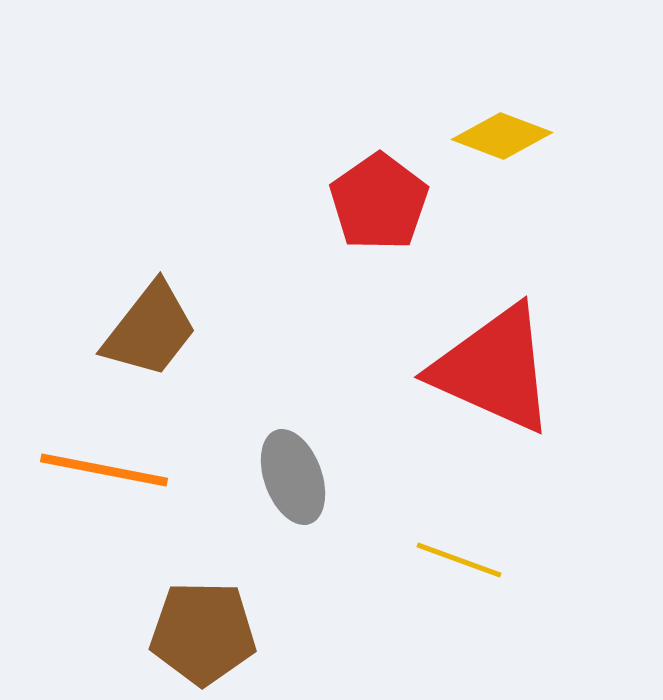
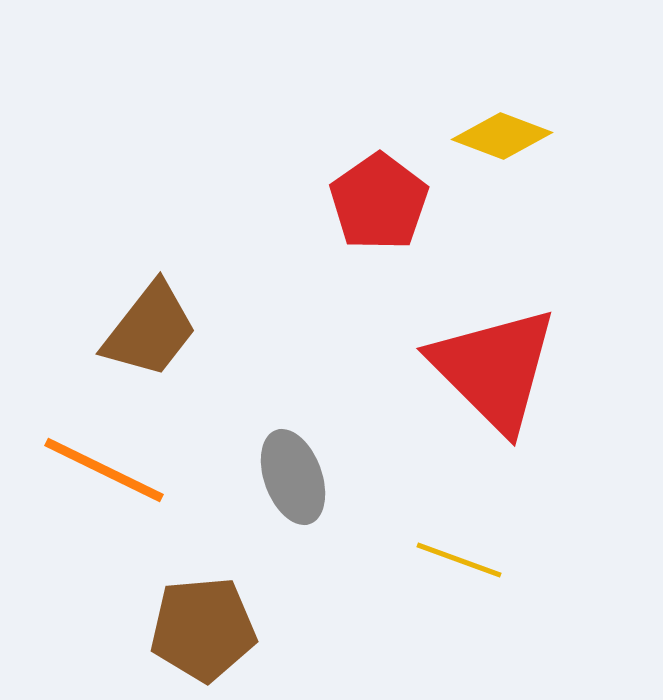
red triangle: rotated 21 degrees clockwise
orange line: rotated 15 degrees clockwise
brown pentagon: moved 4 px up; rotated 6 degrees counterclockwise
